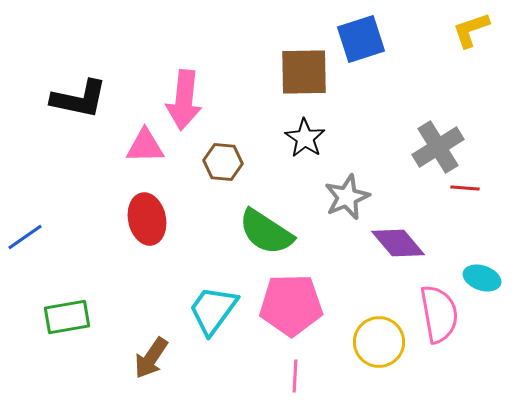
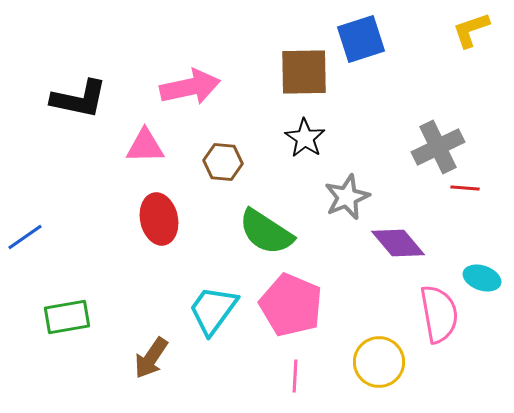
pink arrow: moved 6 px right, 13 px up; rotated 108 degrees counterclockwise
gray cross: rotated 6 degrees clockwise
red ellipse: moved 12 px right
pink pentagon: rotated 24 degrees clockwise
yellow circle: moved 20 px down
